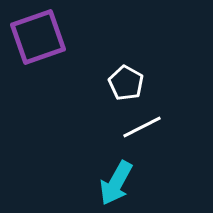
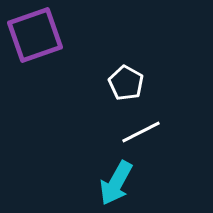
purple square: moved 3 px left, 2 px up
white line: moved 1 px left, 5 px down
